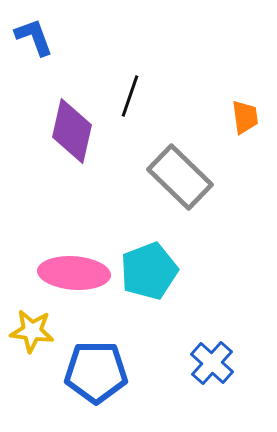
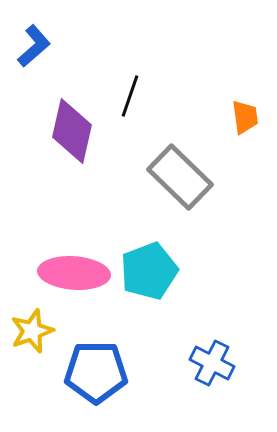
blue L-shape: moved 9 px down; rotated 69 degrees clockwise
yellow star: rotated 27 degrees counterclockwise
blue cross: rotated 15 degrees counterclockwise
